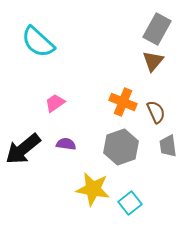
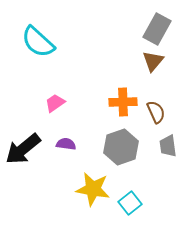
orange cross: rotated 24 degrees counterclockwise
